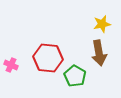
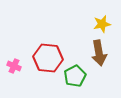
pink cross: moved 3 px right, 1 px down
green pentagon: rotated 15 degrees clockwise
